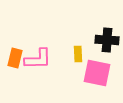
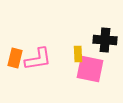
black cross: moved 2 px left
pink L-shape: rotated 8 degrees counterclockwise
pink square: moved 7 px left, 4 px up
